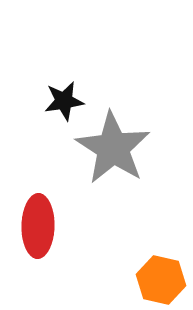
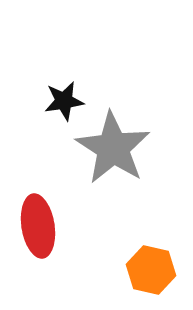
red ellipse: rotated 10 degrees counterclockwise
orange hexagon: moved 10 px left, 10 px up
